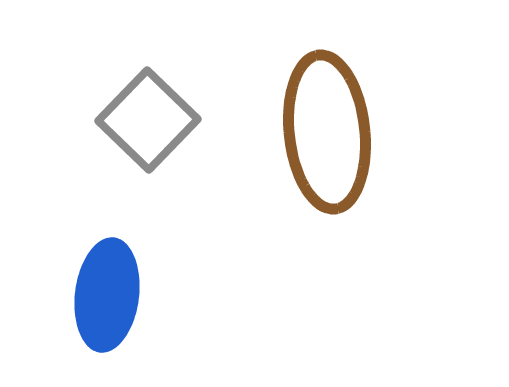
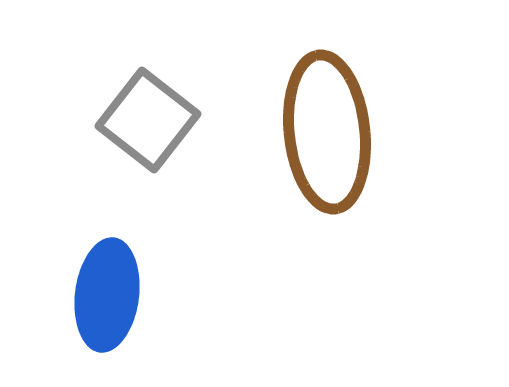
gray square: rotated 6 degrees counterclockwise
